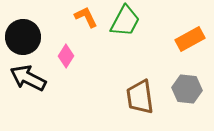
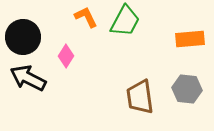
orange rectangle: rotated 24 degrees clockwise
